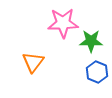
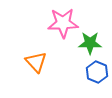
green star: moved 1 px left, 2 px down
orange triangle: moved 3 px right; rotated 20 degrees counterclockwise
